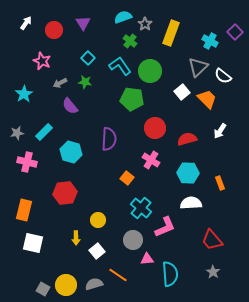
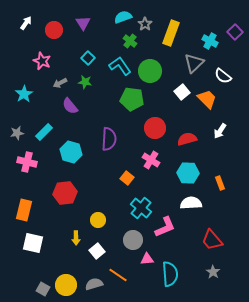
gray triangle at (198, 67): moved 4 px left, 4 px up
